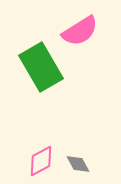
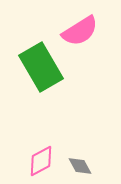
gray diamond: moved 2 px right, 2 px down
